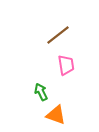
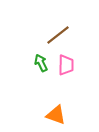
pink trapezoid: rotated 10 degrees clockwise
green arrow: moved 29 px up
